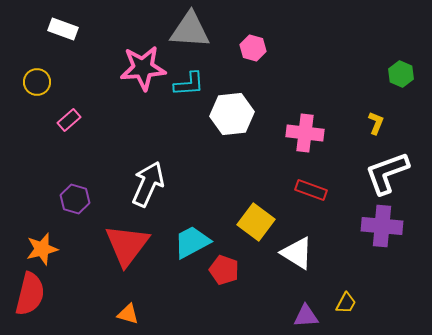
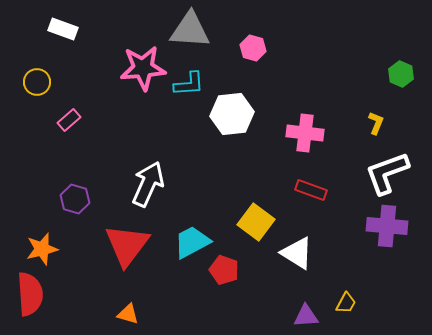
purple cross: moved 5 px right
red semicircle: rotated 18 degrees counterclockwise
